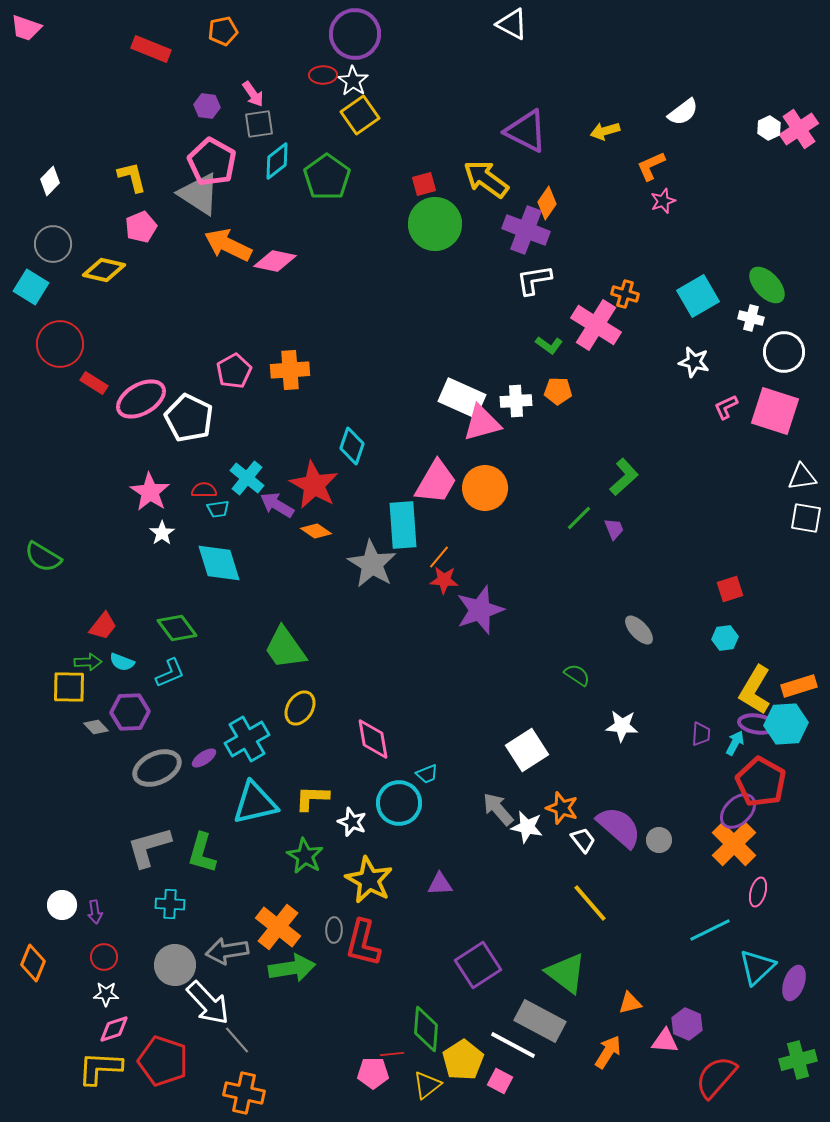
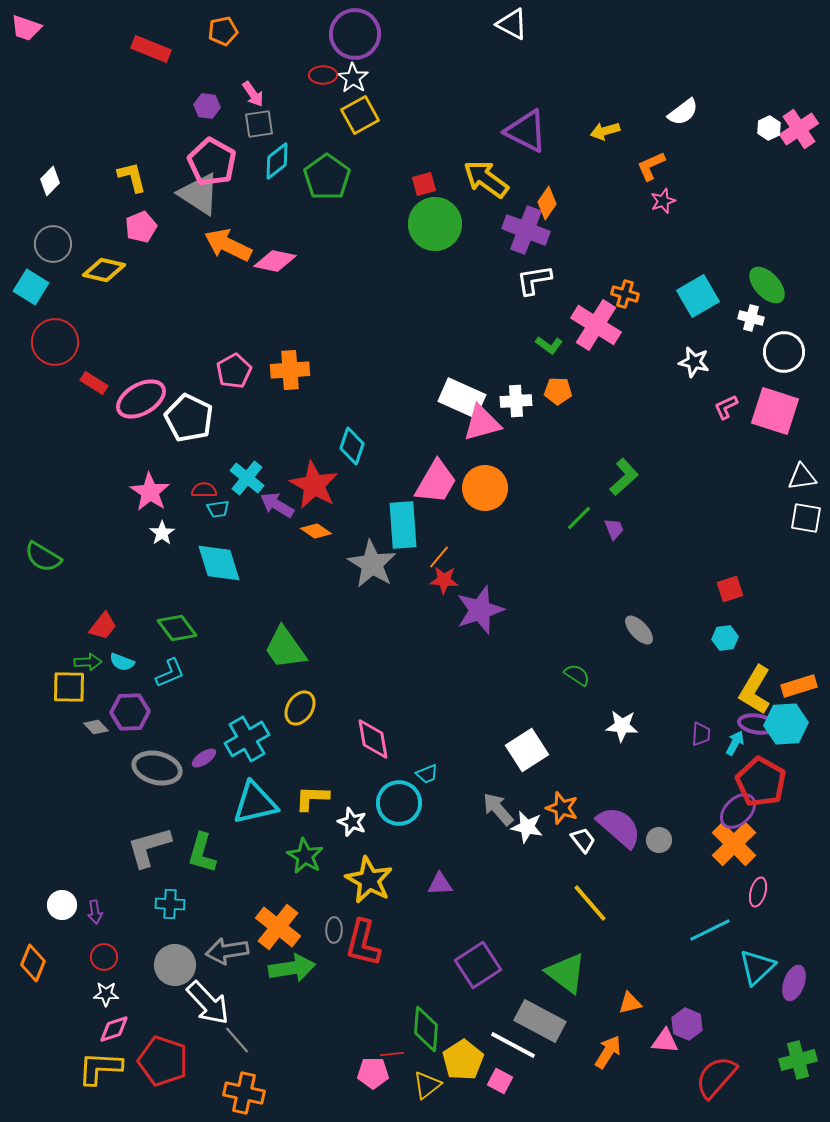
white star at (353, 81): moved 3 px up
yellow square at (360, 115): rotated 6 degrees clockwise
red circle at (60, 344): moved 5 px left, 2 px up
gray ellipse at (157, 768): rotated 39 degrees clockwise
